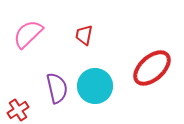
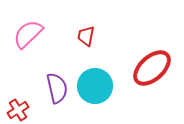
red trapezoid: moved 2 px right, 1 px down
